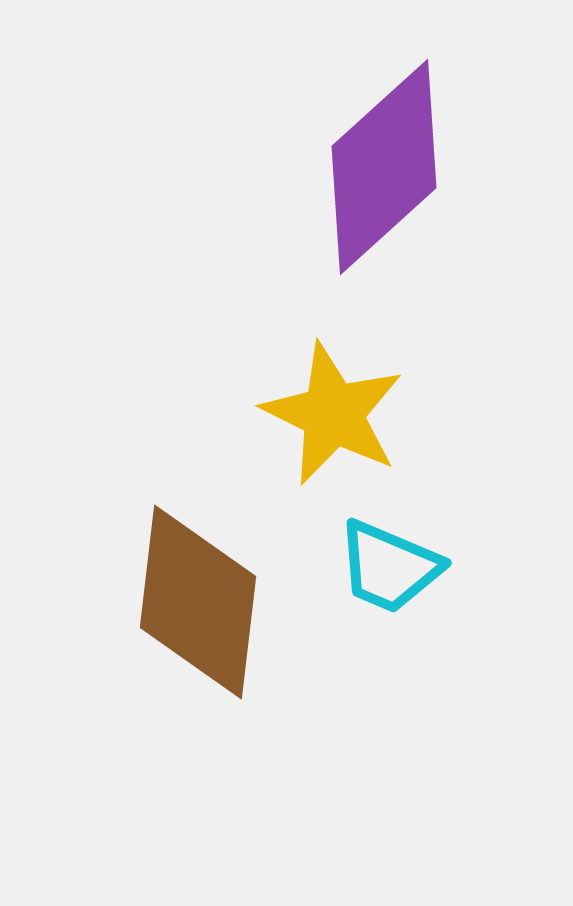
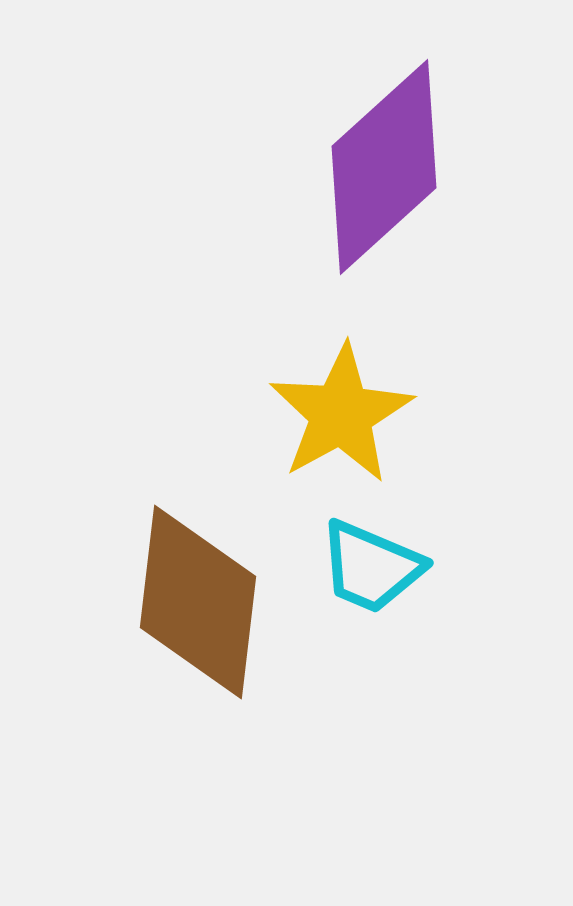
yellow star: moved 8 px right; rotated 17 degrees clockwise
cyan trapezoid: moved 18 px left
